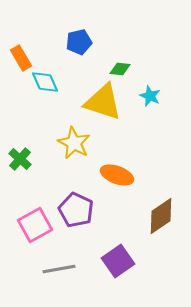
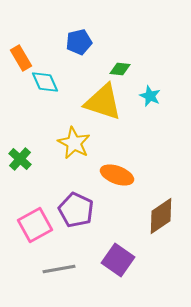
purple square: moved 1 px up; rotated 20 degrees counterclockwise
